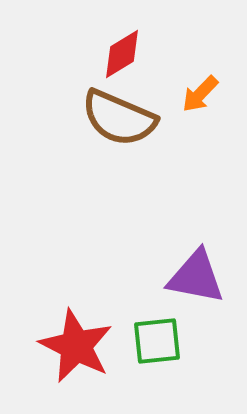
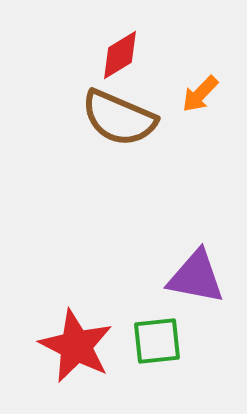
red diamond: moved 2 px left, 1 px down
